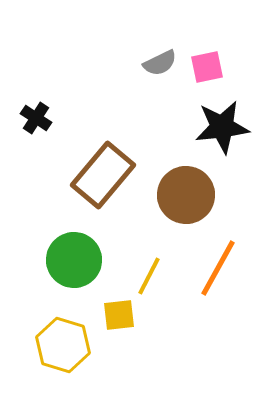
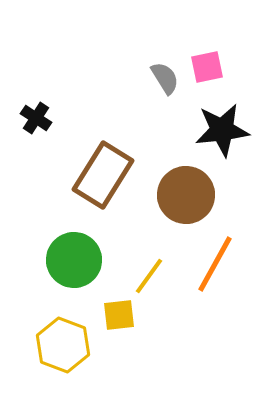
gray semicircle: moved 5 px right, 15 px down; rotated 96 degrees counterclockwise
black star: moved 3 px down
brown rectangle: rotated 8 degrees counterclockwise
orange line: moved 3 px left, 4 px up
yellow line: rotated 9 degrees clockwise
yellow hexagon: rotated 4 degrees clockwise
